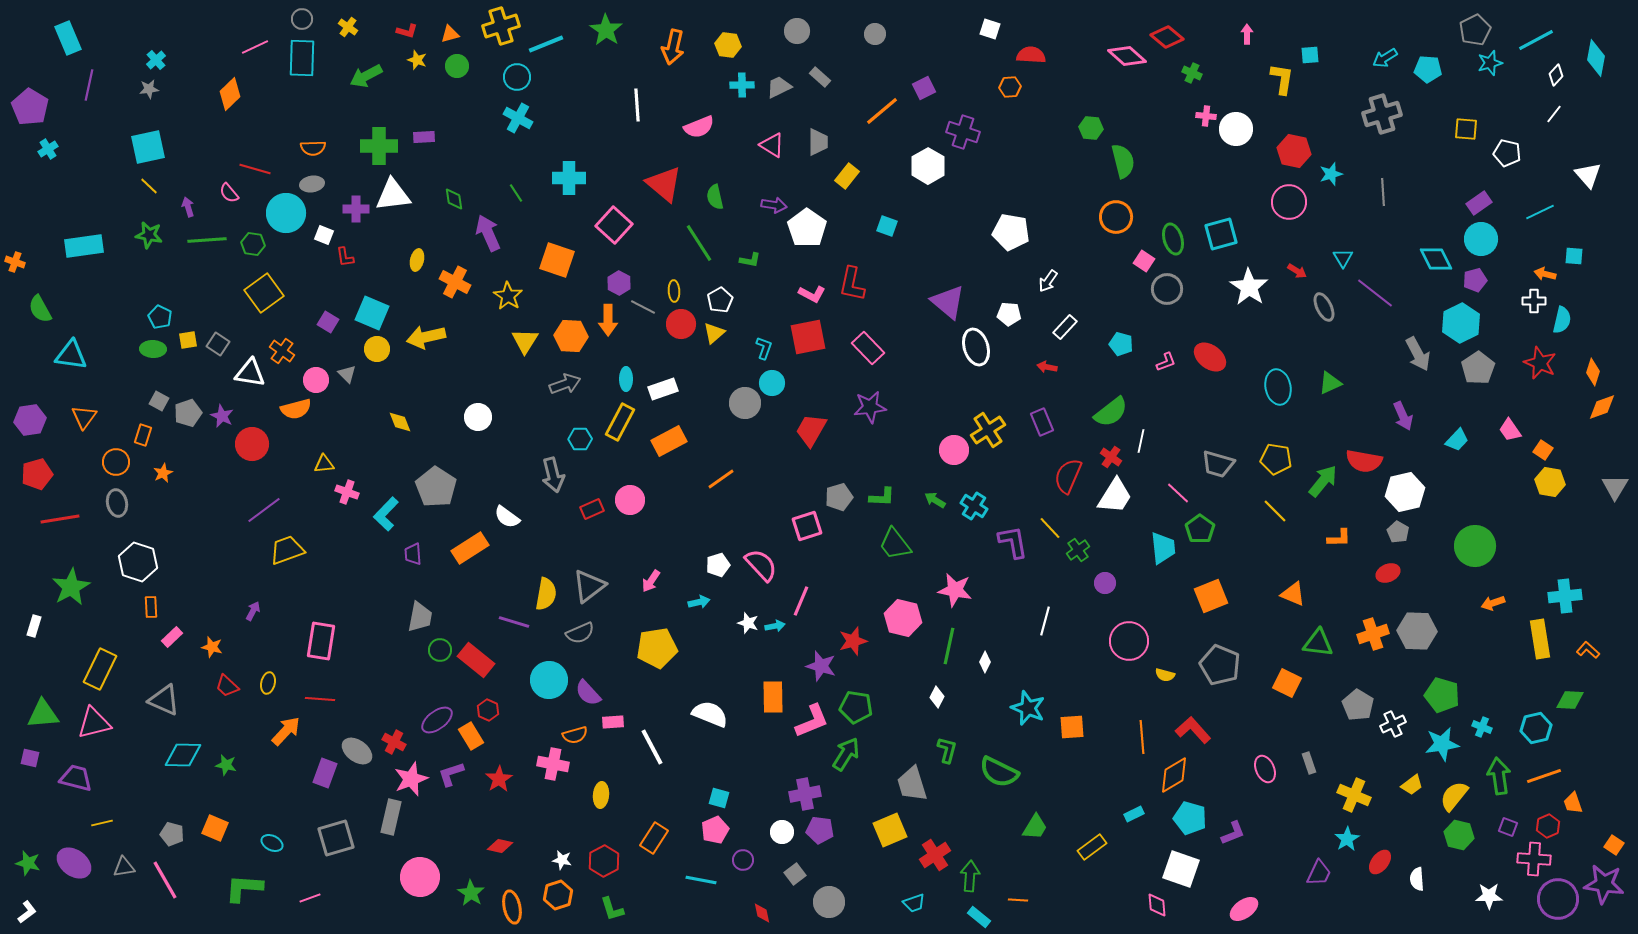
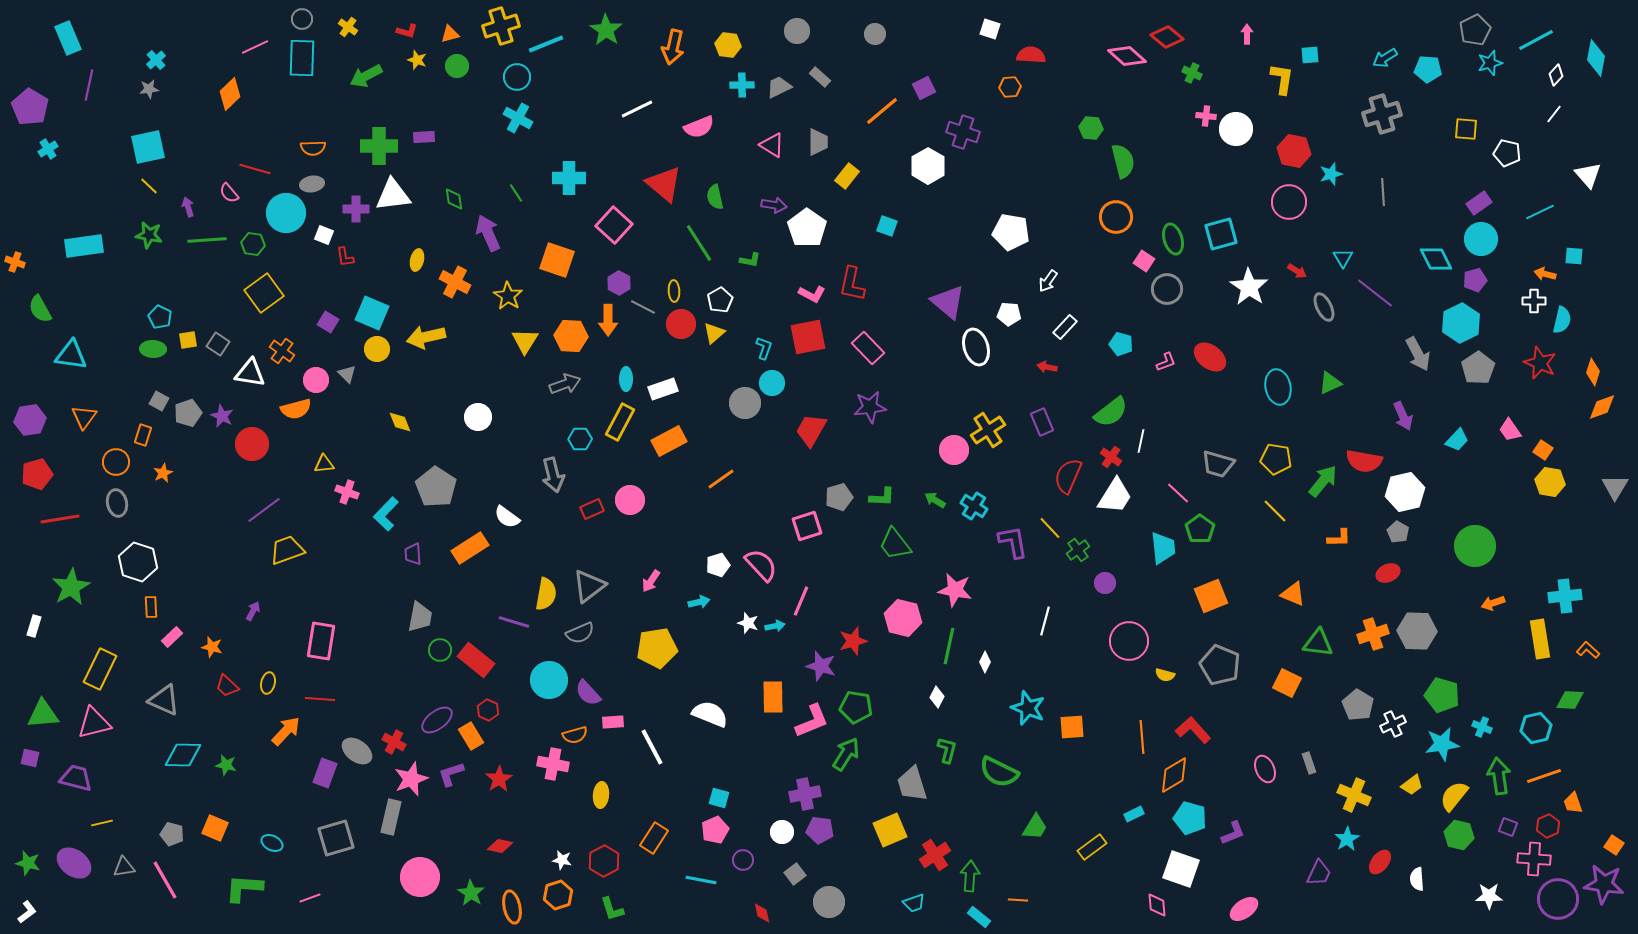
white line at (637, 105): moved 4 px down; rotated 68 degrees clockwise
